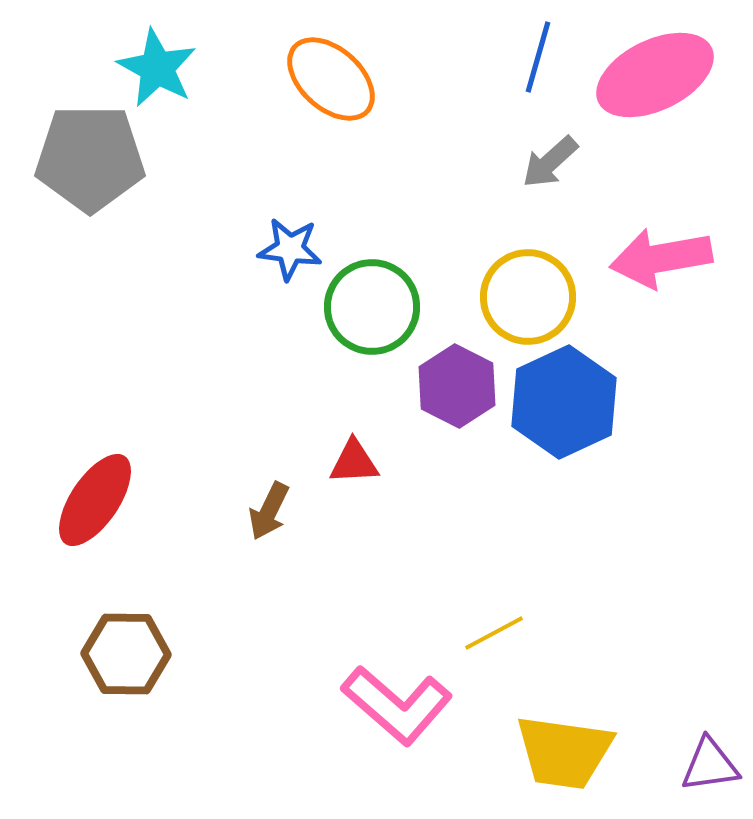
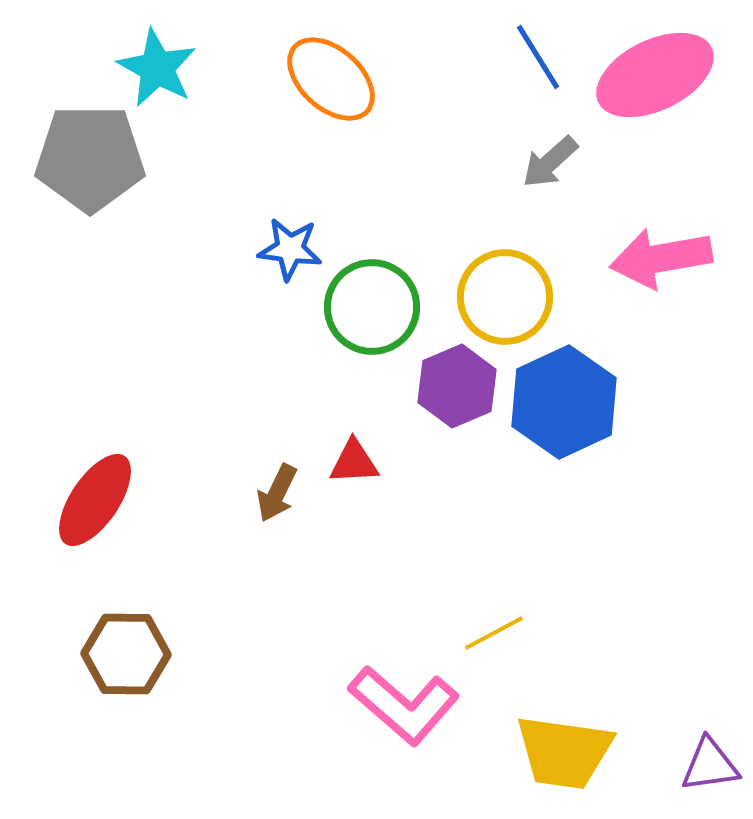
blue line: rotated 48 degrees counterclockwise
yellow circle: moved 23 px left
purple hexagon: rotated 10 degrees clockwise
brown arrow: moved 8 px right, 18 px up
pink L-shape: moved 7 px right
